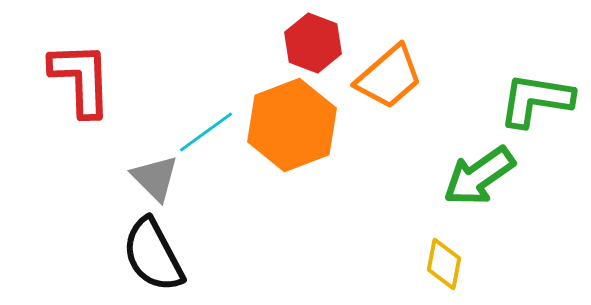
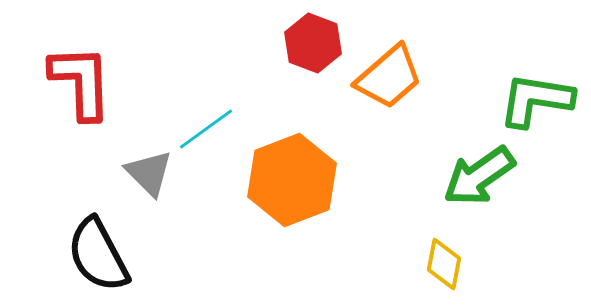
red L-shape: moved 3 px down
orange hexagon: moved 55 px down
cyan line: moved 3 px up
gray triangle: moved 6 px left, 5 px up
black semicircle: moved 55 px left
